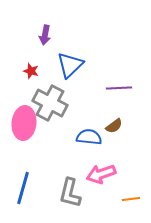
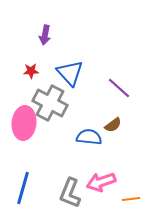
blue triangle: moved 8 px down; rotated 28 degrees counterclockwise
red star: rotated 21 degrees counterclockwise
purple line: rotated 45 degrees clockwise
brown semicircle: moved 1 px left, 1 px up
pink arrow: moved 8 px down
gray L-shape: rotated 8 degrees clockwise
